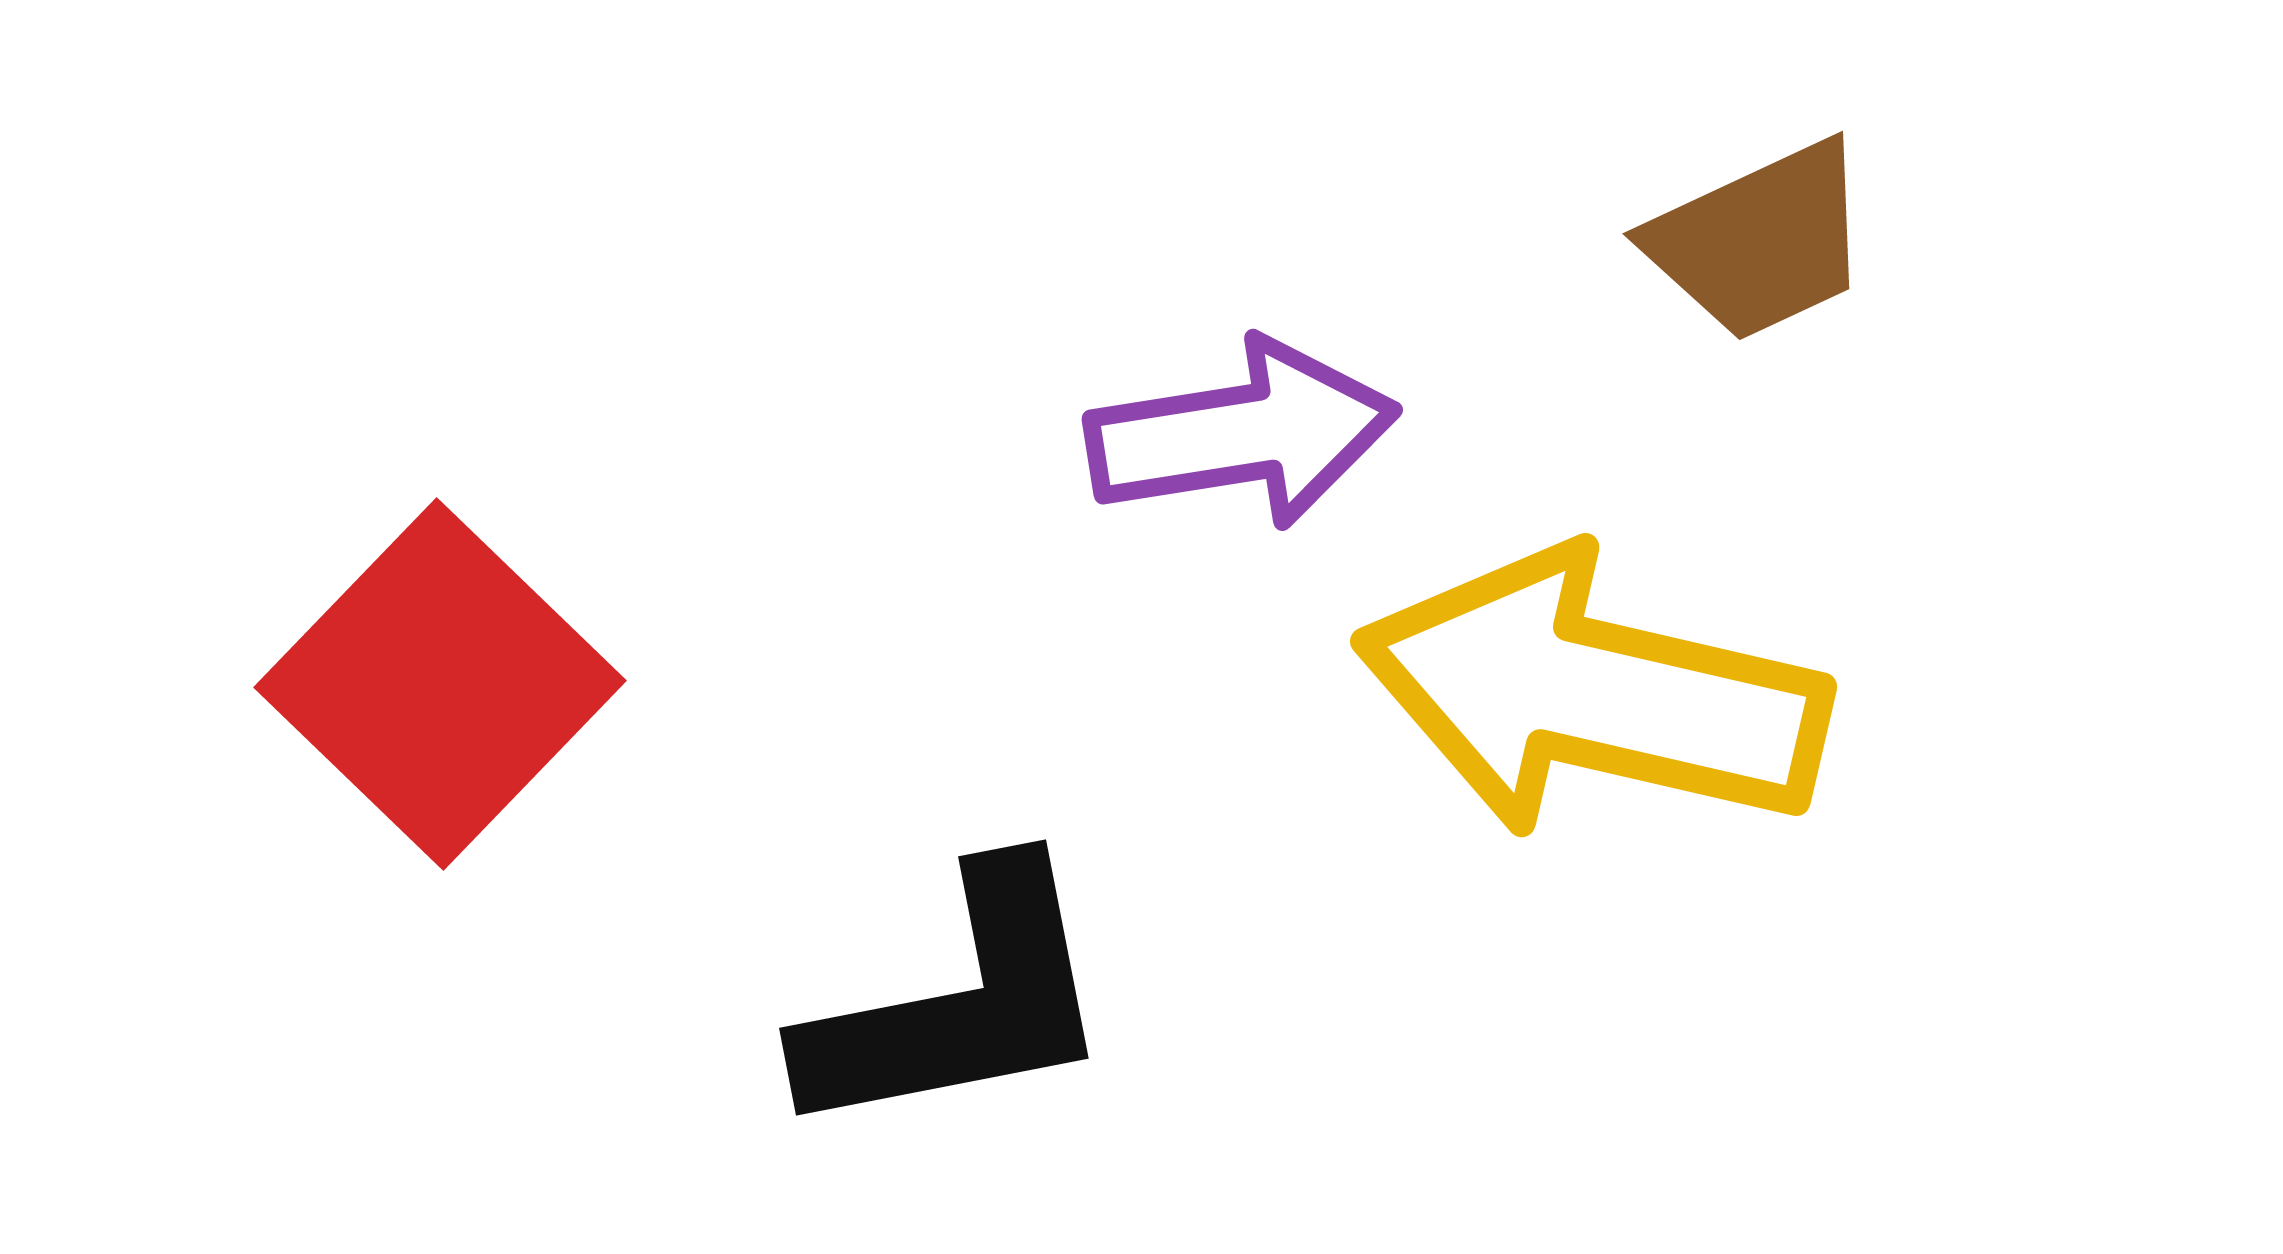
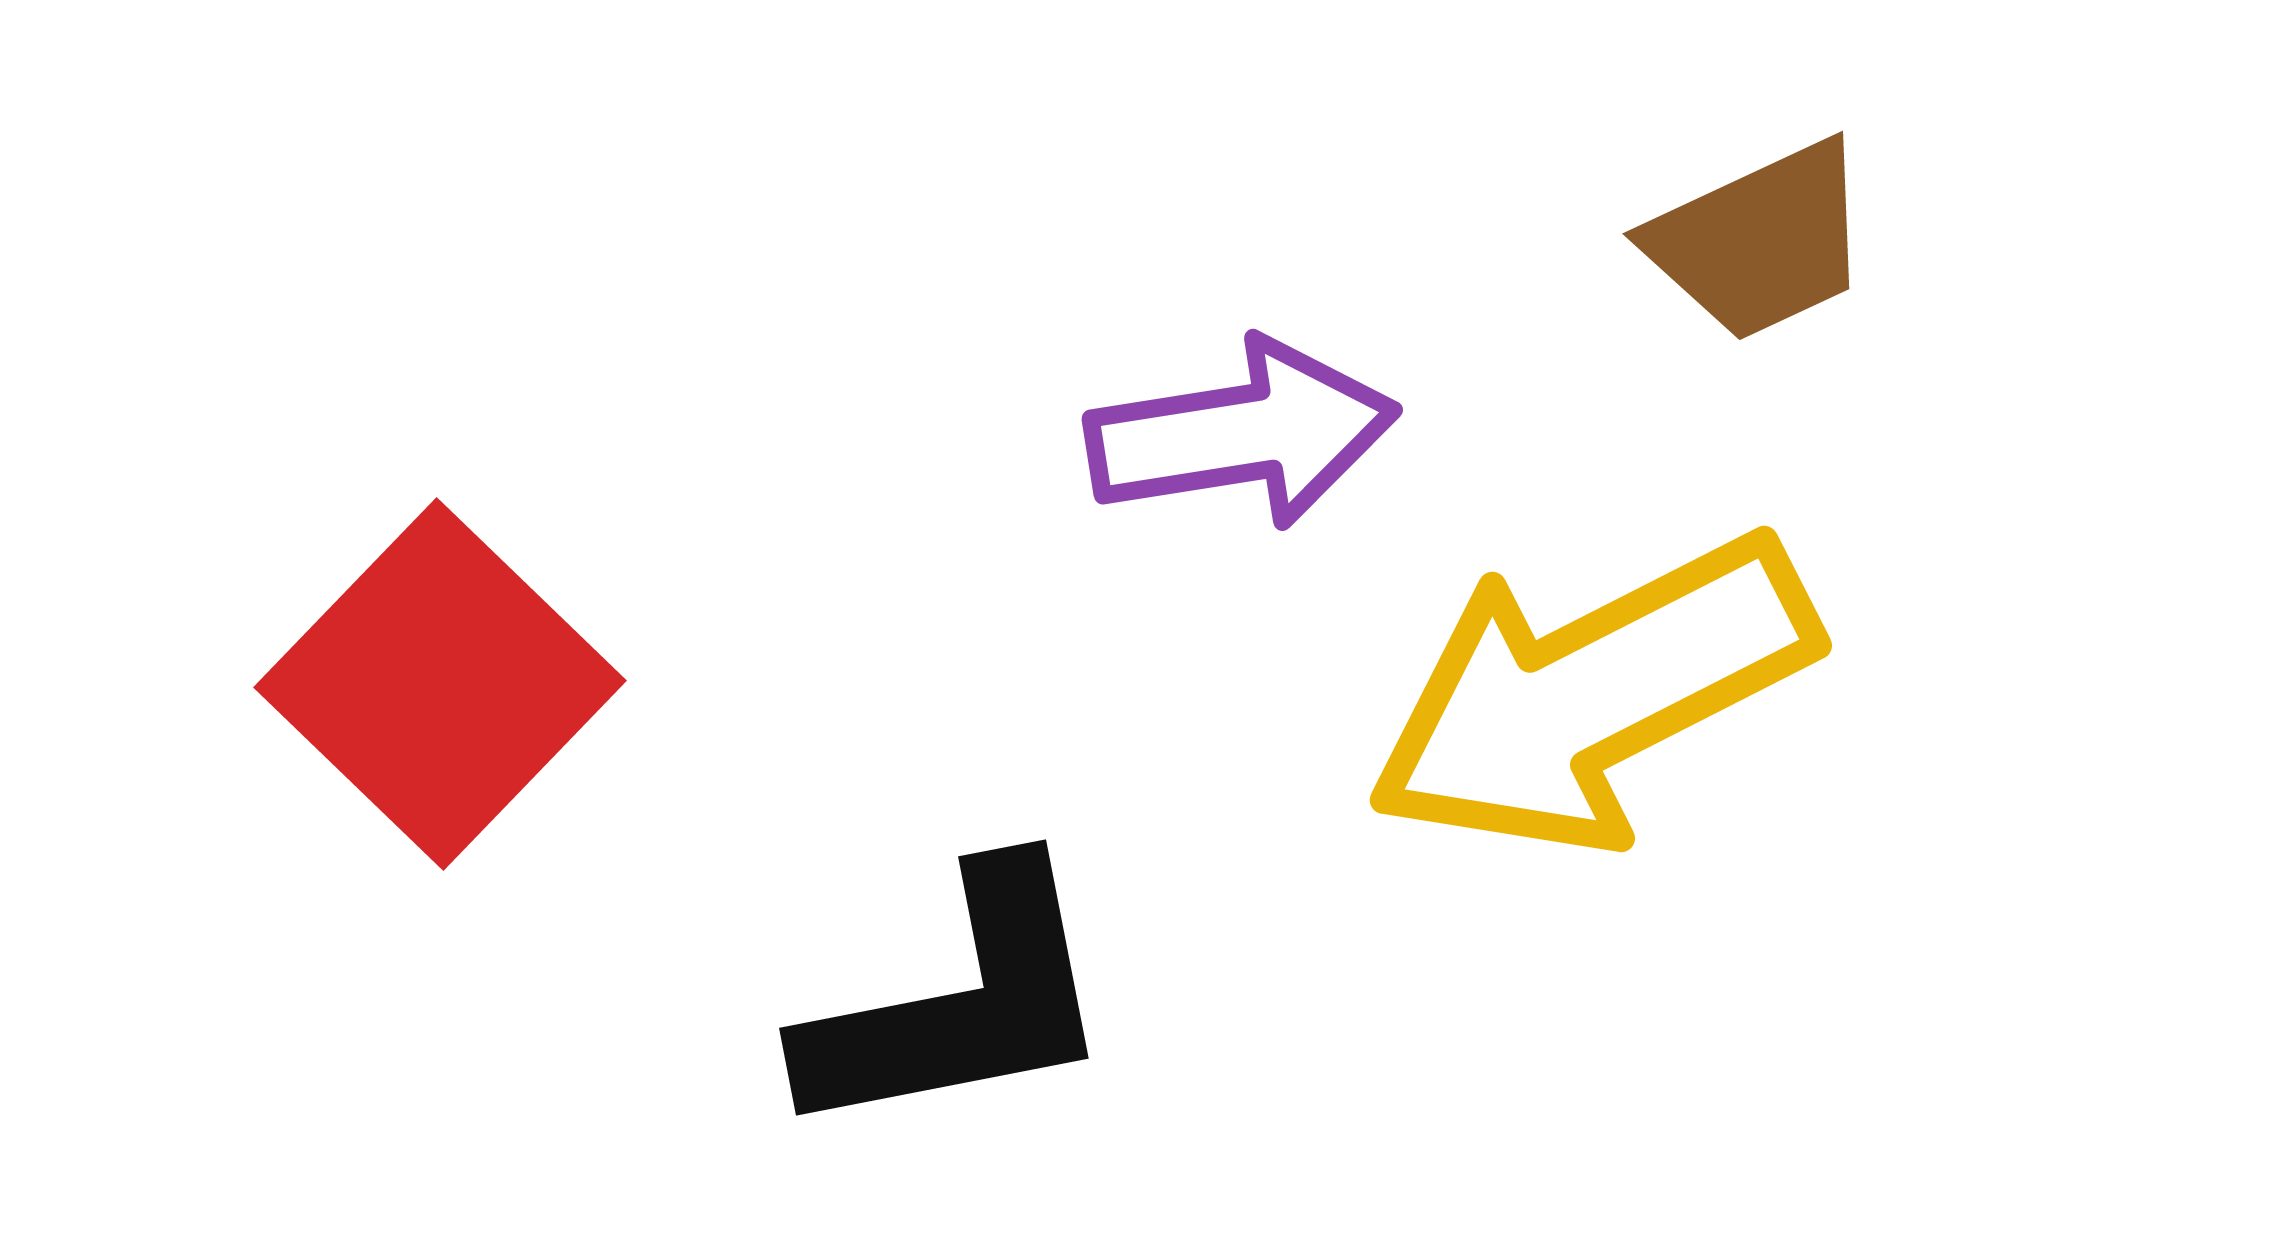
yellow arrow: rotated 40 degrees counterclockwise
